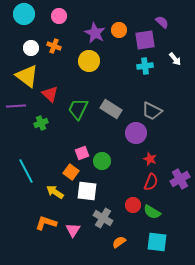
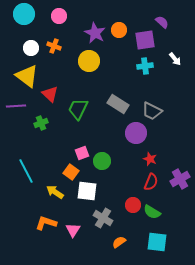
gray rectangle: moved 7 px right, 5 px up
